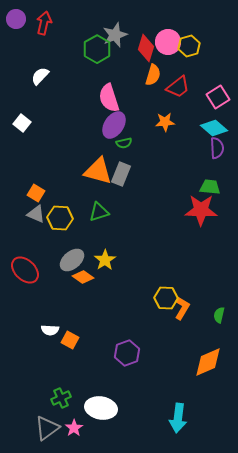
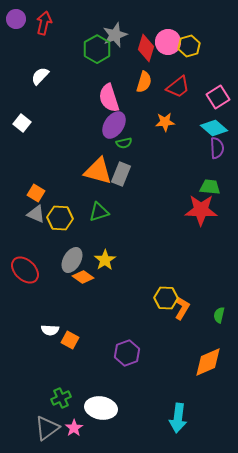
orange semicircle at (153, 75): moved 9 px left, 7 px down
gray ellipse at (72, 260): rotated 20 degrees counterclockwise
